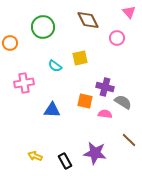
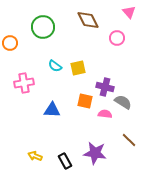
yellow square: moved 2 px left, 10 px down
